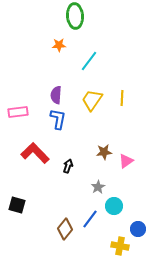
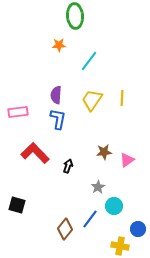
pink triangle: moved 1 px right, 1 px up
